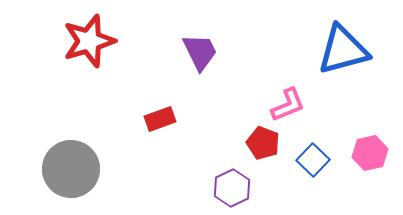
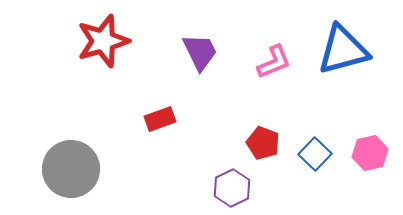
red star: moved 14 px right
pink L-shape: moved 14 px left, 43 px up
blue square: moved 2 px right, 6 px up
